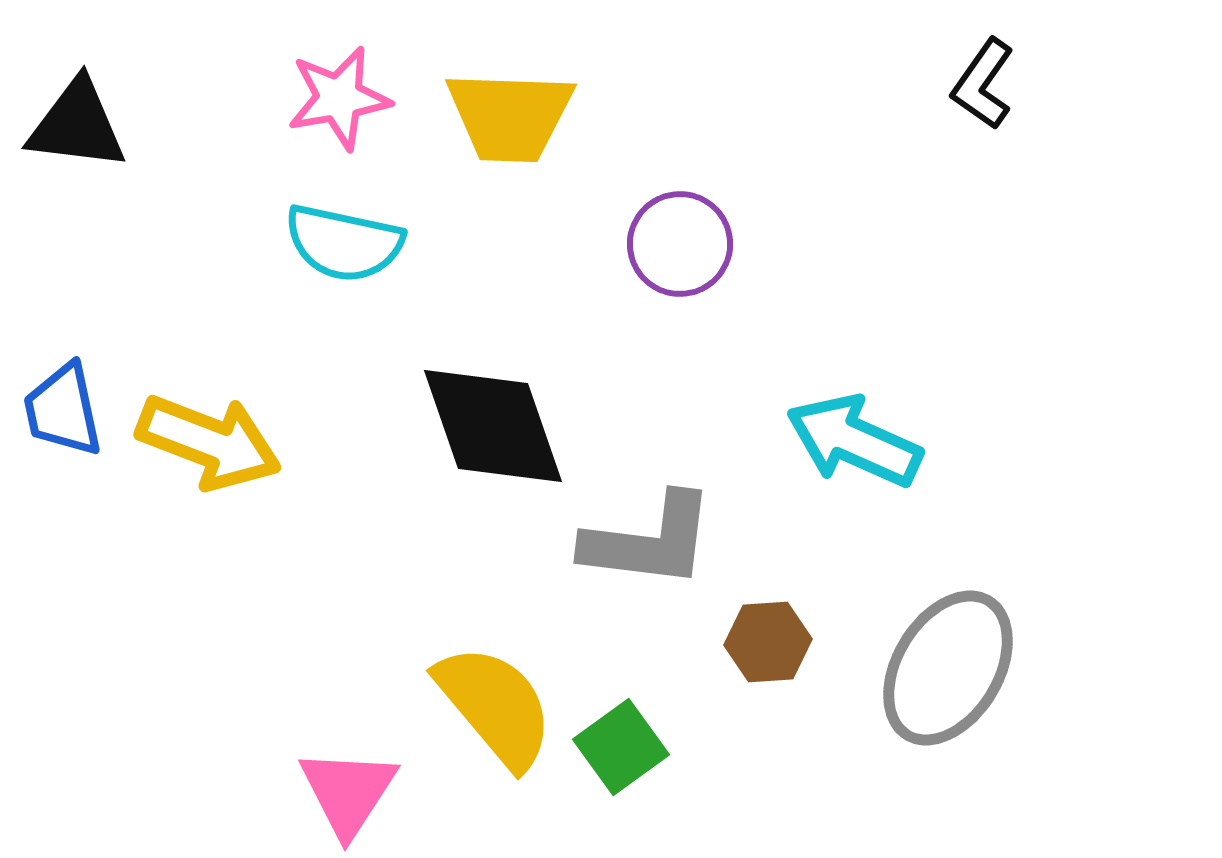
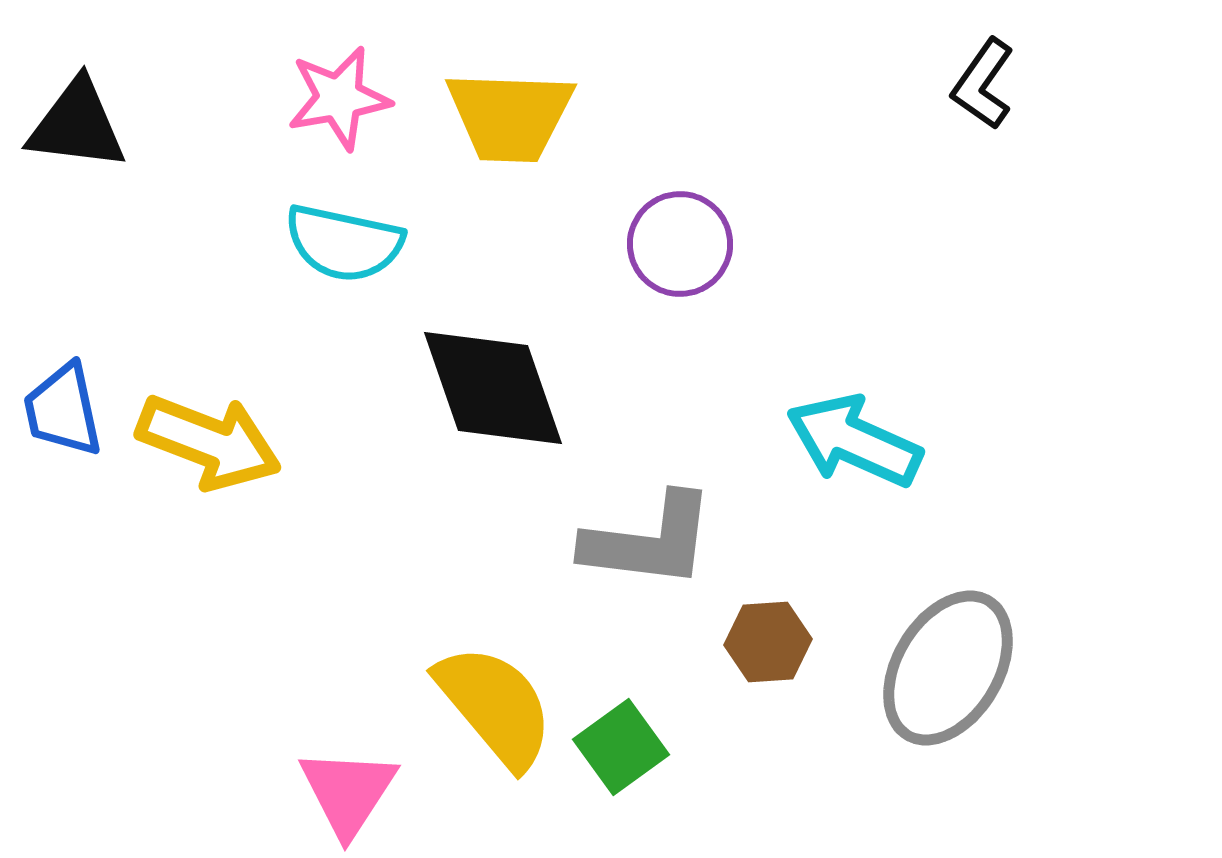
black diamond: moved 38 px up
